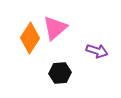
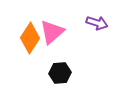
pink triangle: moved 3 px left, 4 px down
purple arrow: moved 28 px up
